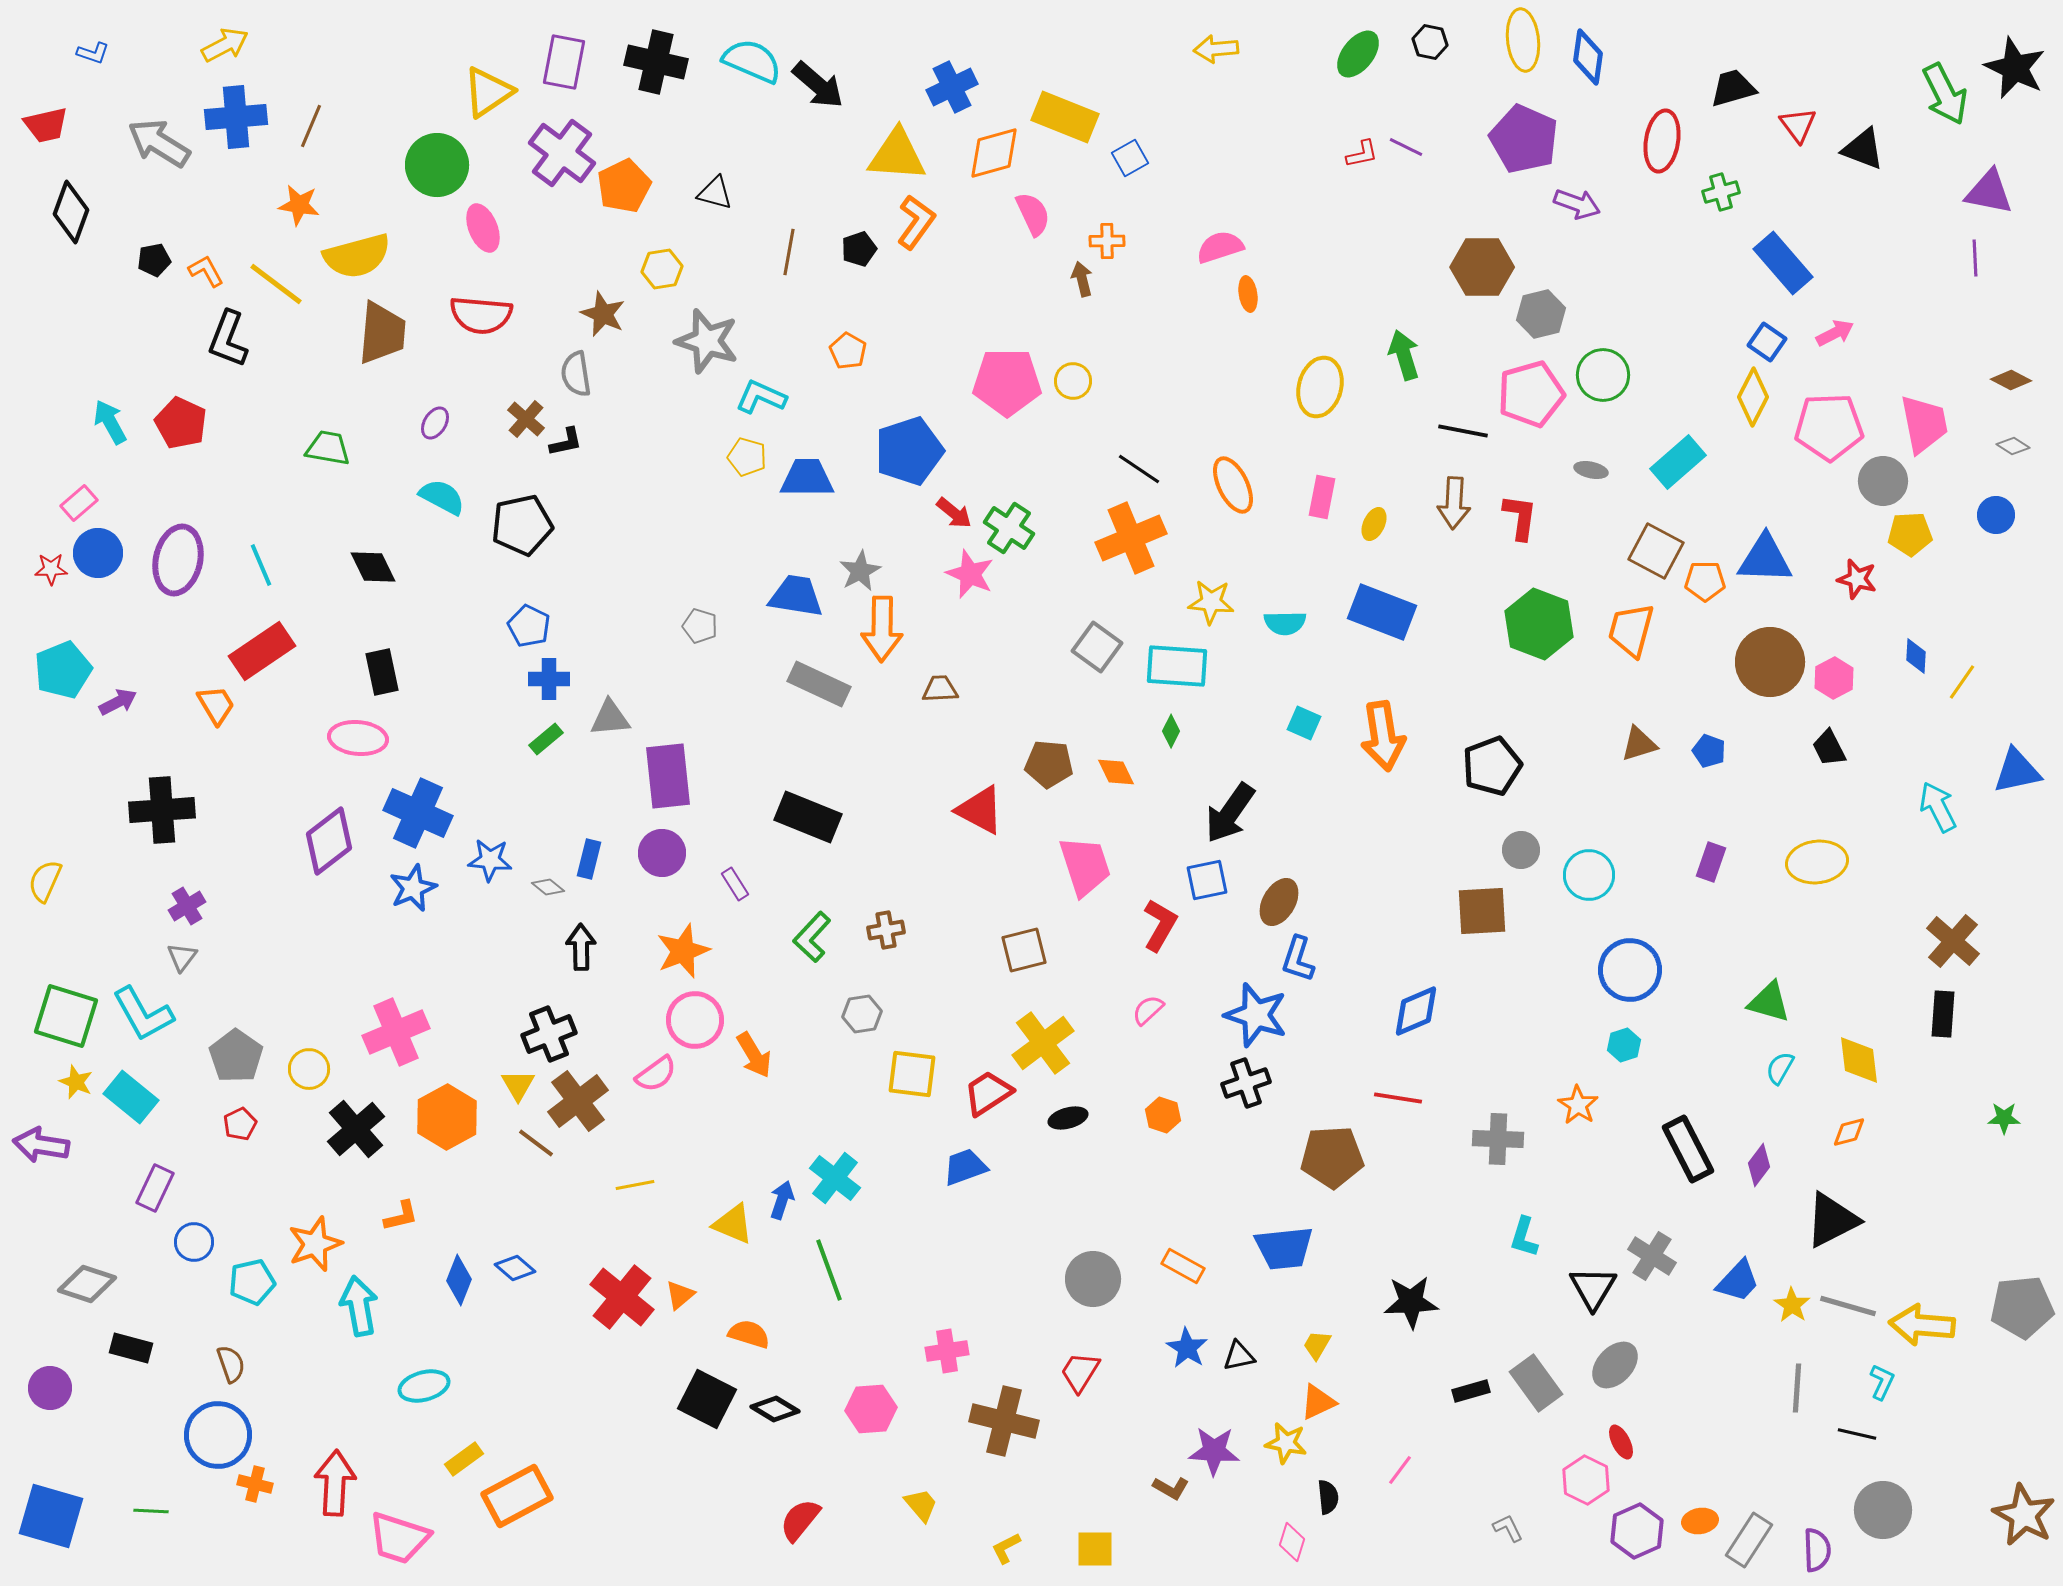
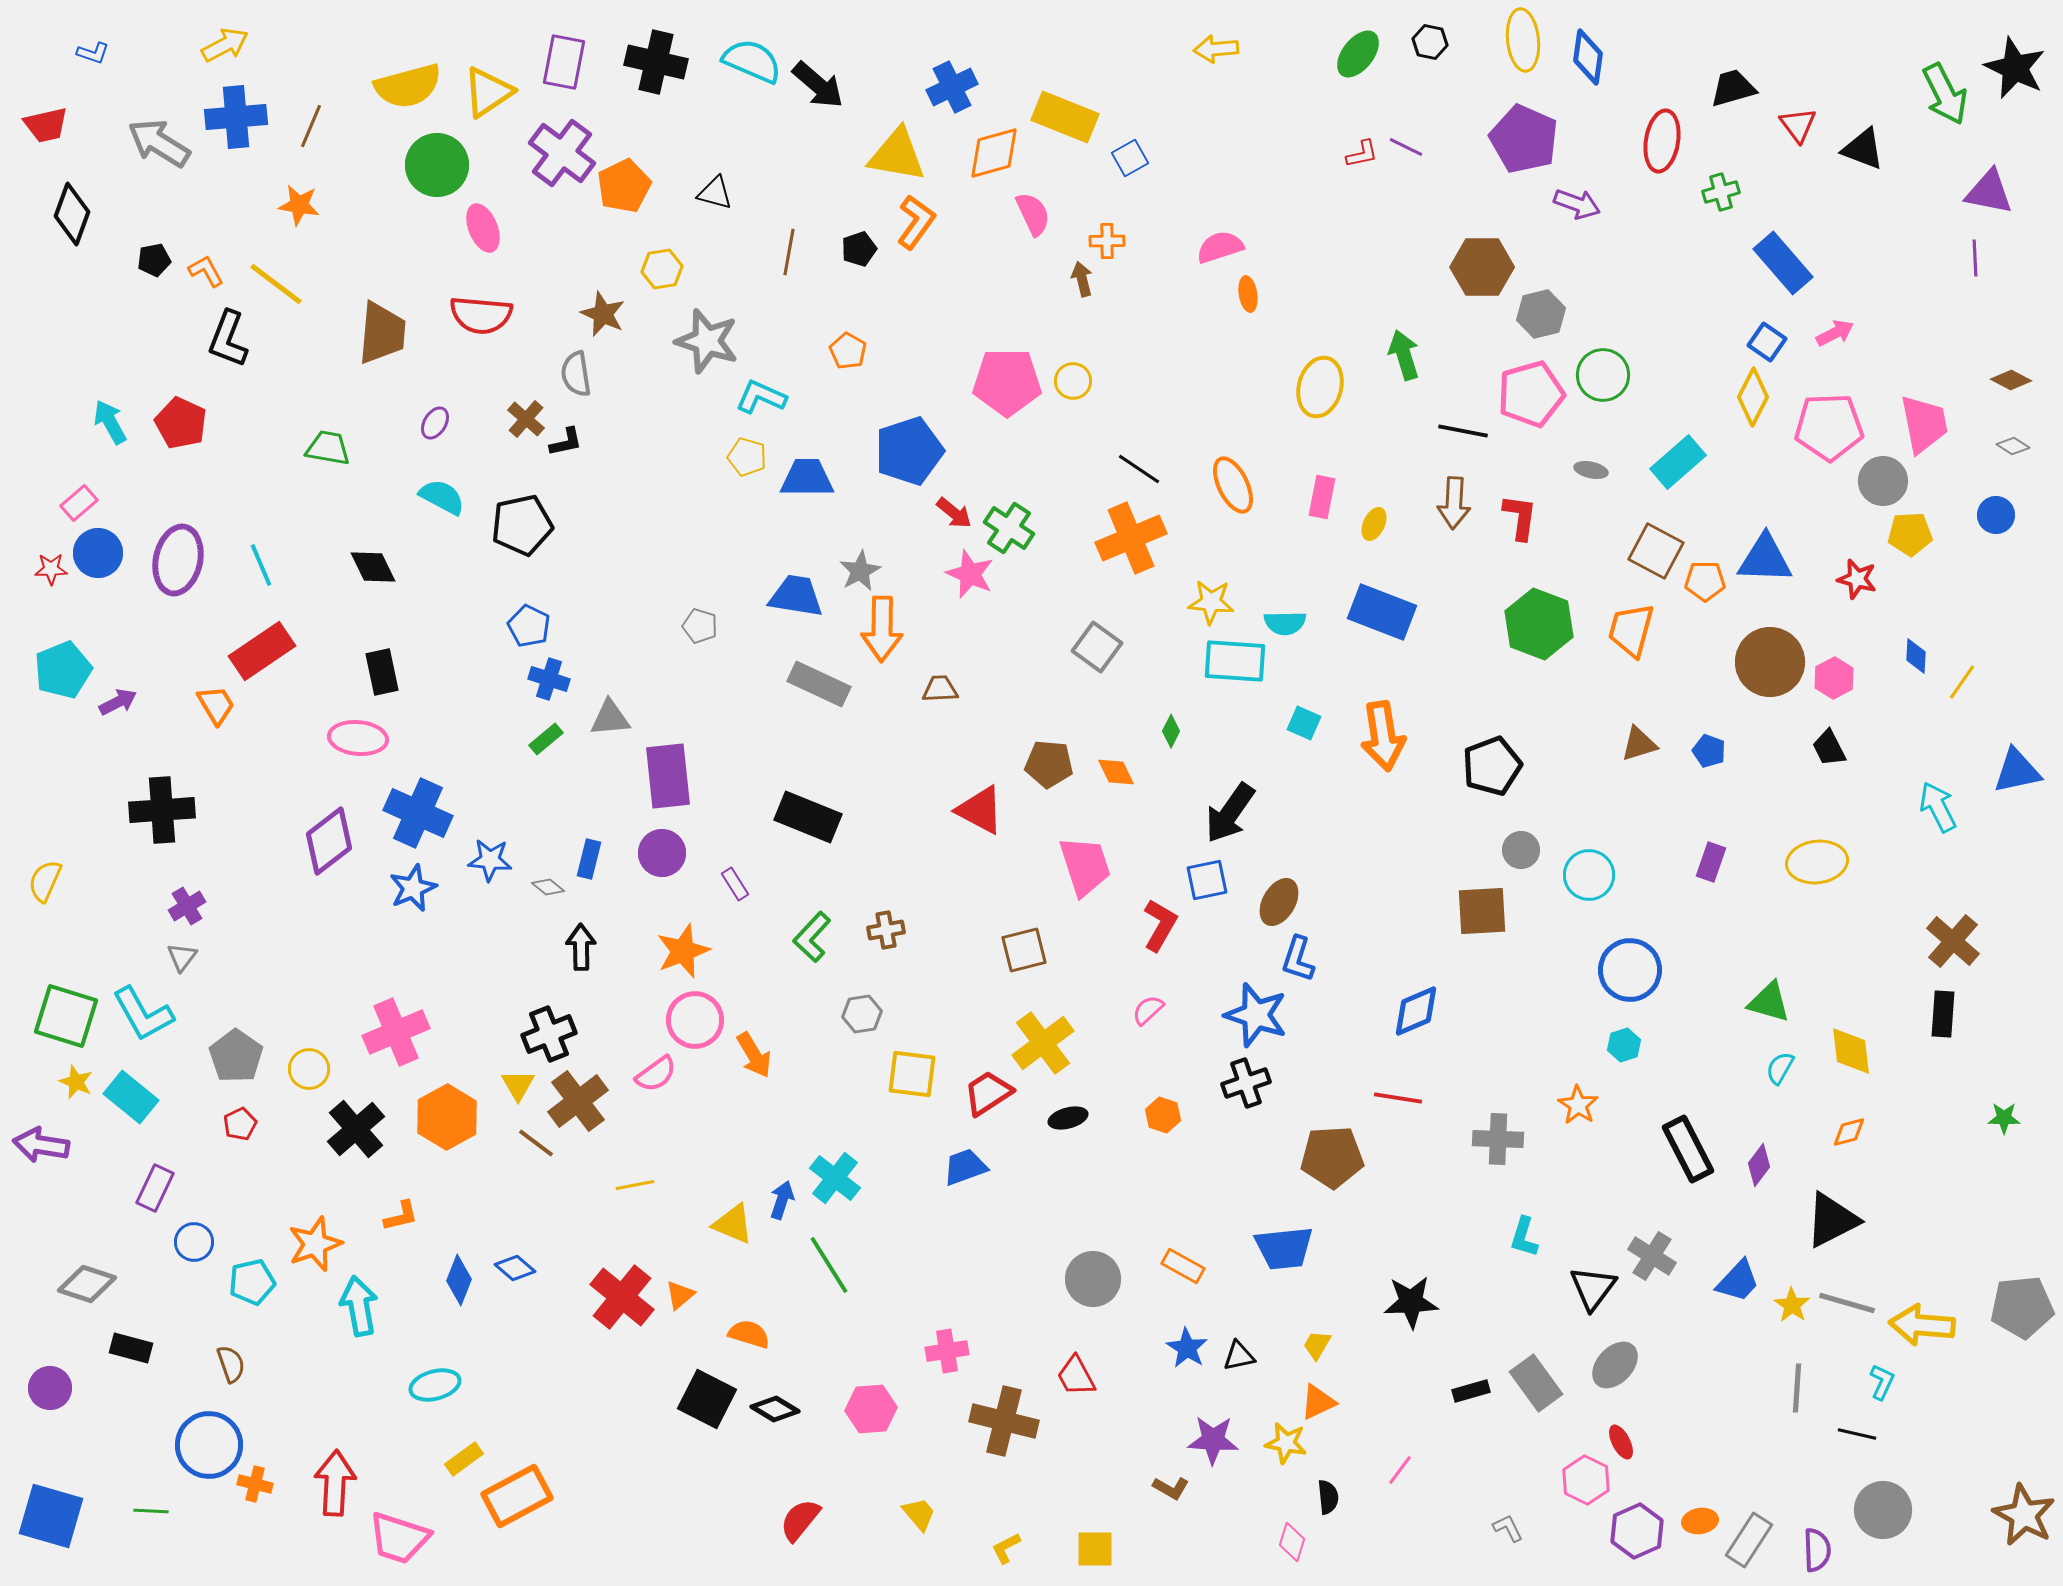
yellow triangle at (897, 155): rotated 6 degrees clockwise
black diamond at (71, 212): moved 1 px right, 2 px down
yellow semicircle at (357, 256): moved 51 px right, 170 px up
cyan rectangle at (1177, 666): moved 58 px right, 5 px up
blue cross at (549, 679): rotated 18 degrees clockwise
yellow diamond at (1859, 1060): moved 8 px left, 9 px up
green line at (829, 1270): moved 5 px up; rotated 12 degrees counterclockwise
black triangle at (1593, 1288): rotated 6 degrees clockwise
gray line at (1848, 1306): moved 1 px left, 3 px up
red trapezoid at (1080, 1372): moved 4 px left, 4 px down; rotated 60 degrees counterclockwise
cyan ellipse at (424, 1386): moved 11 px right, 1 px up
blue circle at (218, 1435): moved 9 px left, 10 px down
purple star at (1214, 1451): moved 1 px left, 11 px up
yellow trapezoid at (921, 1505): moved 2 px left, 9 px down
